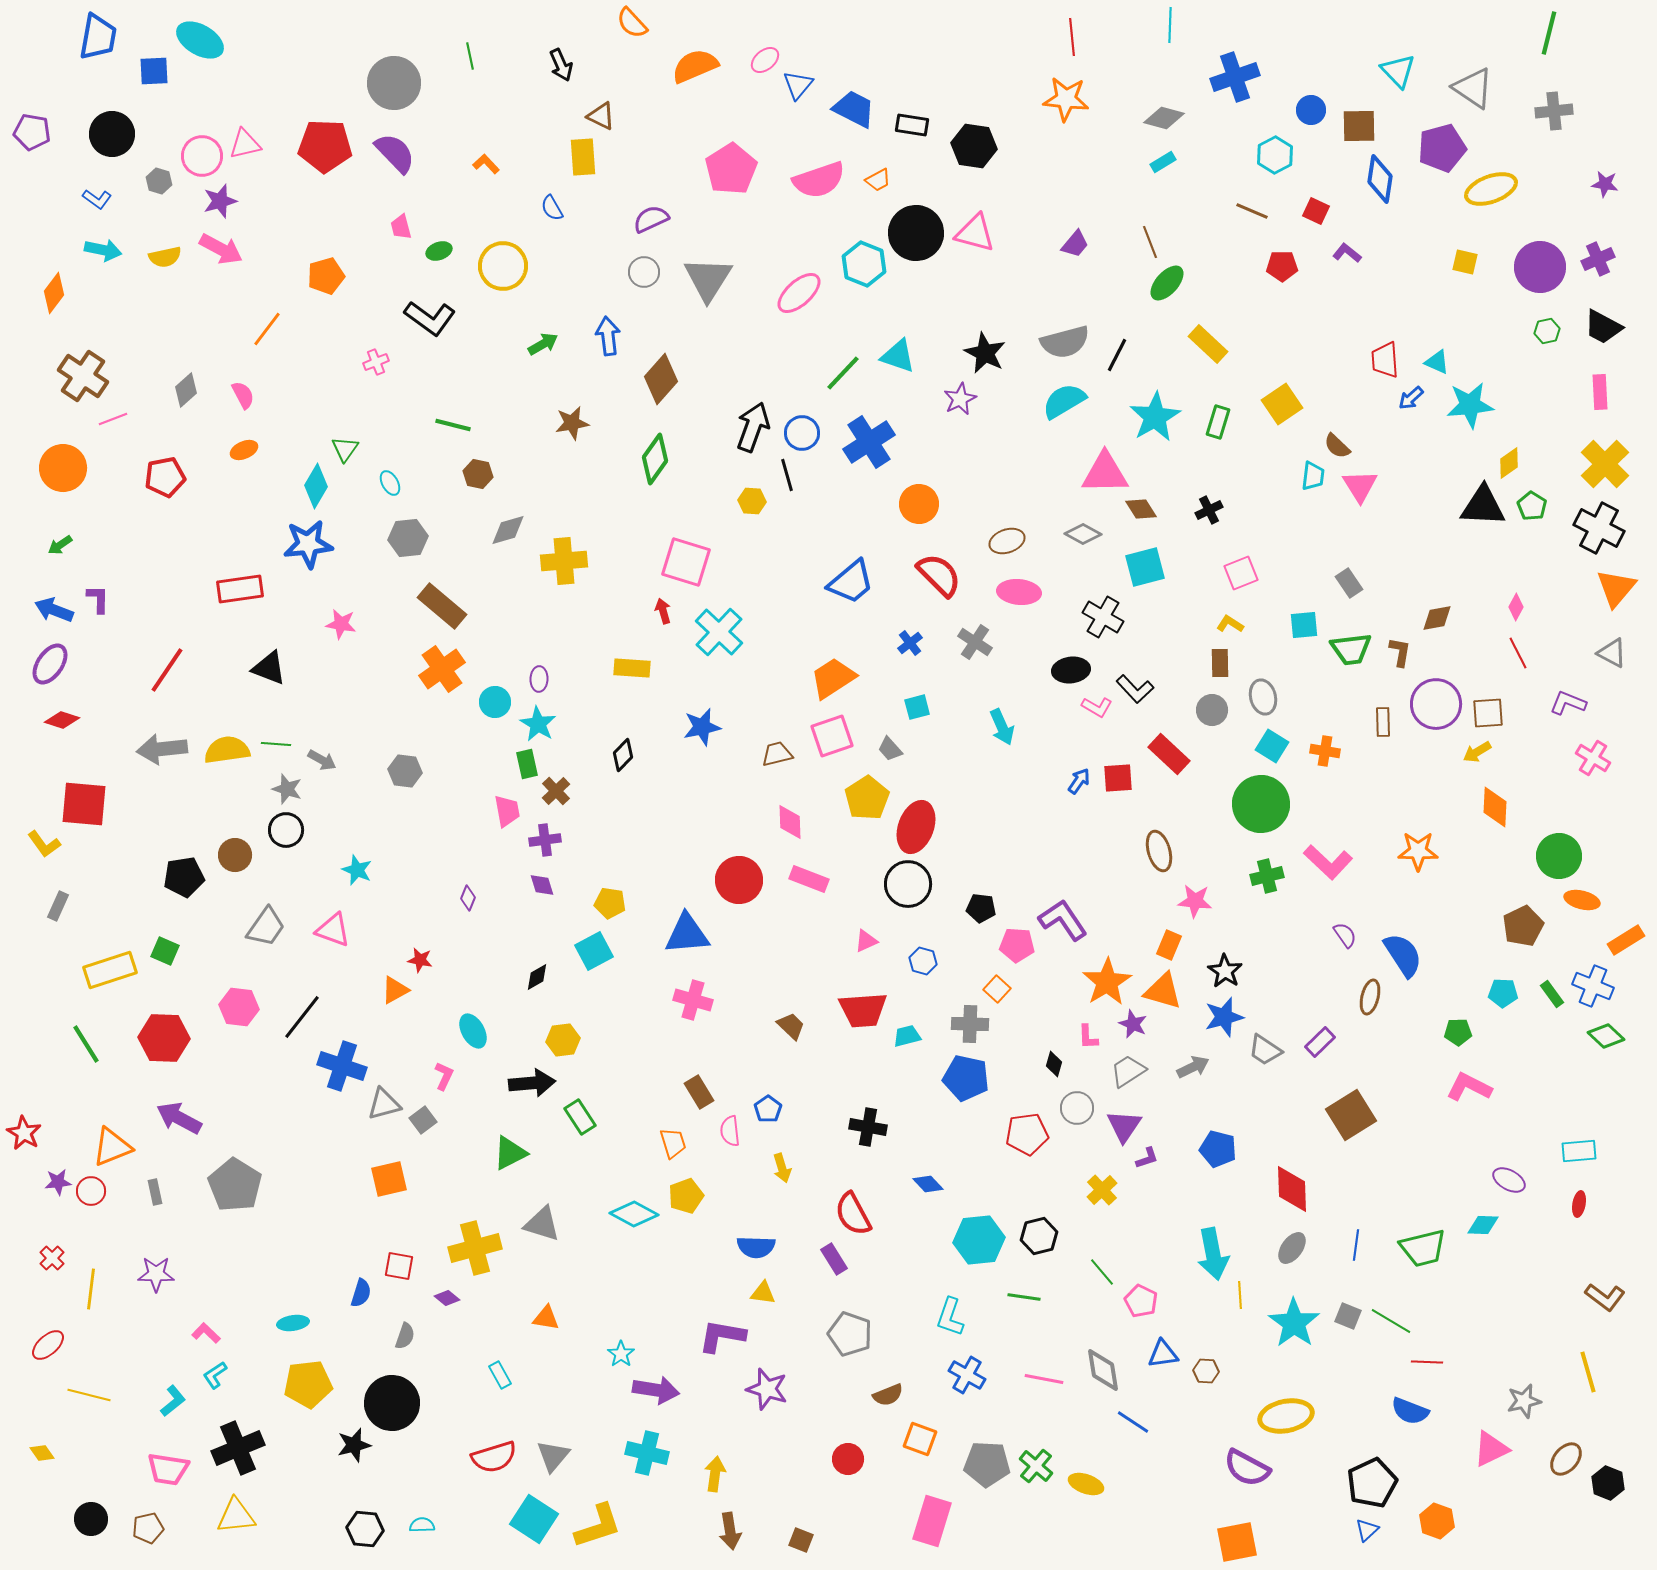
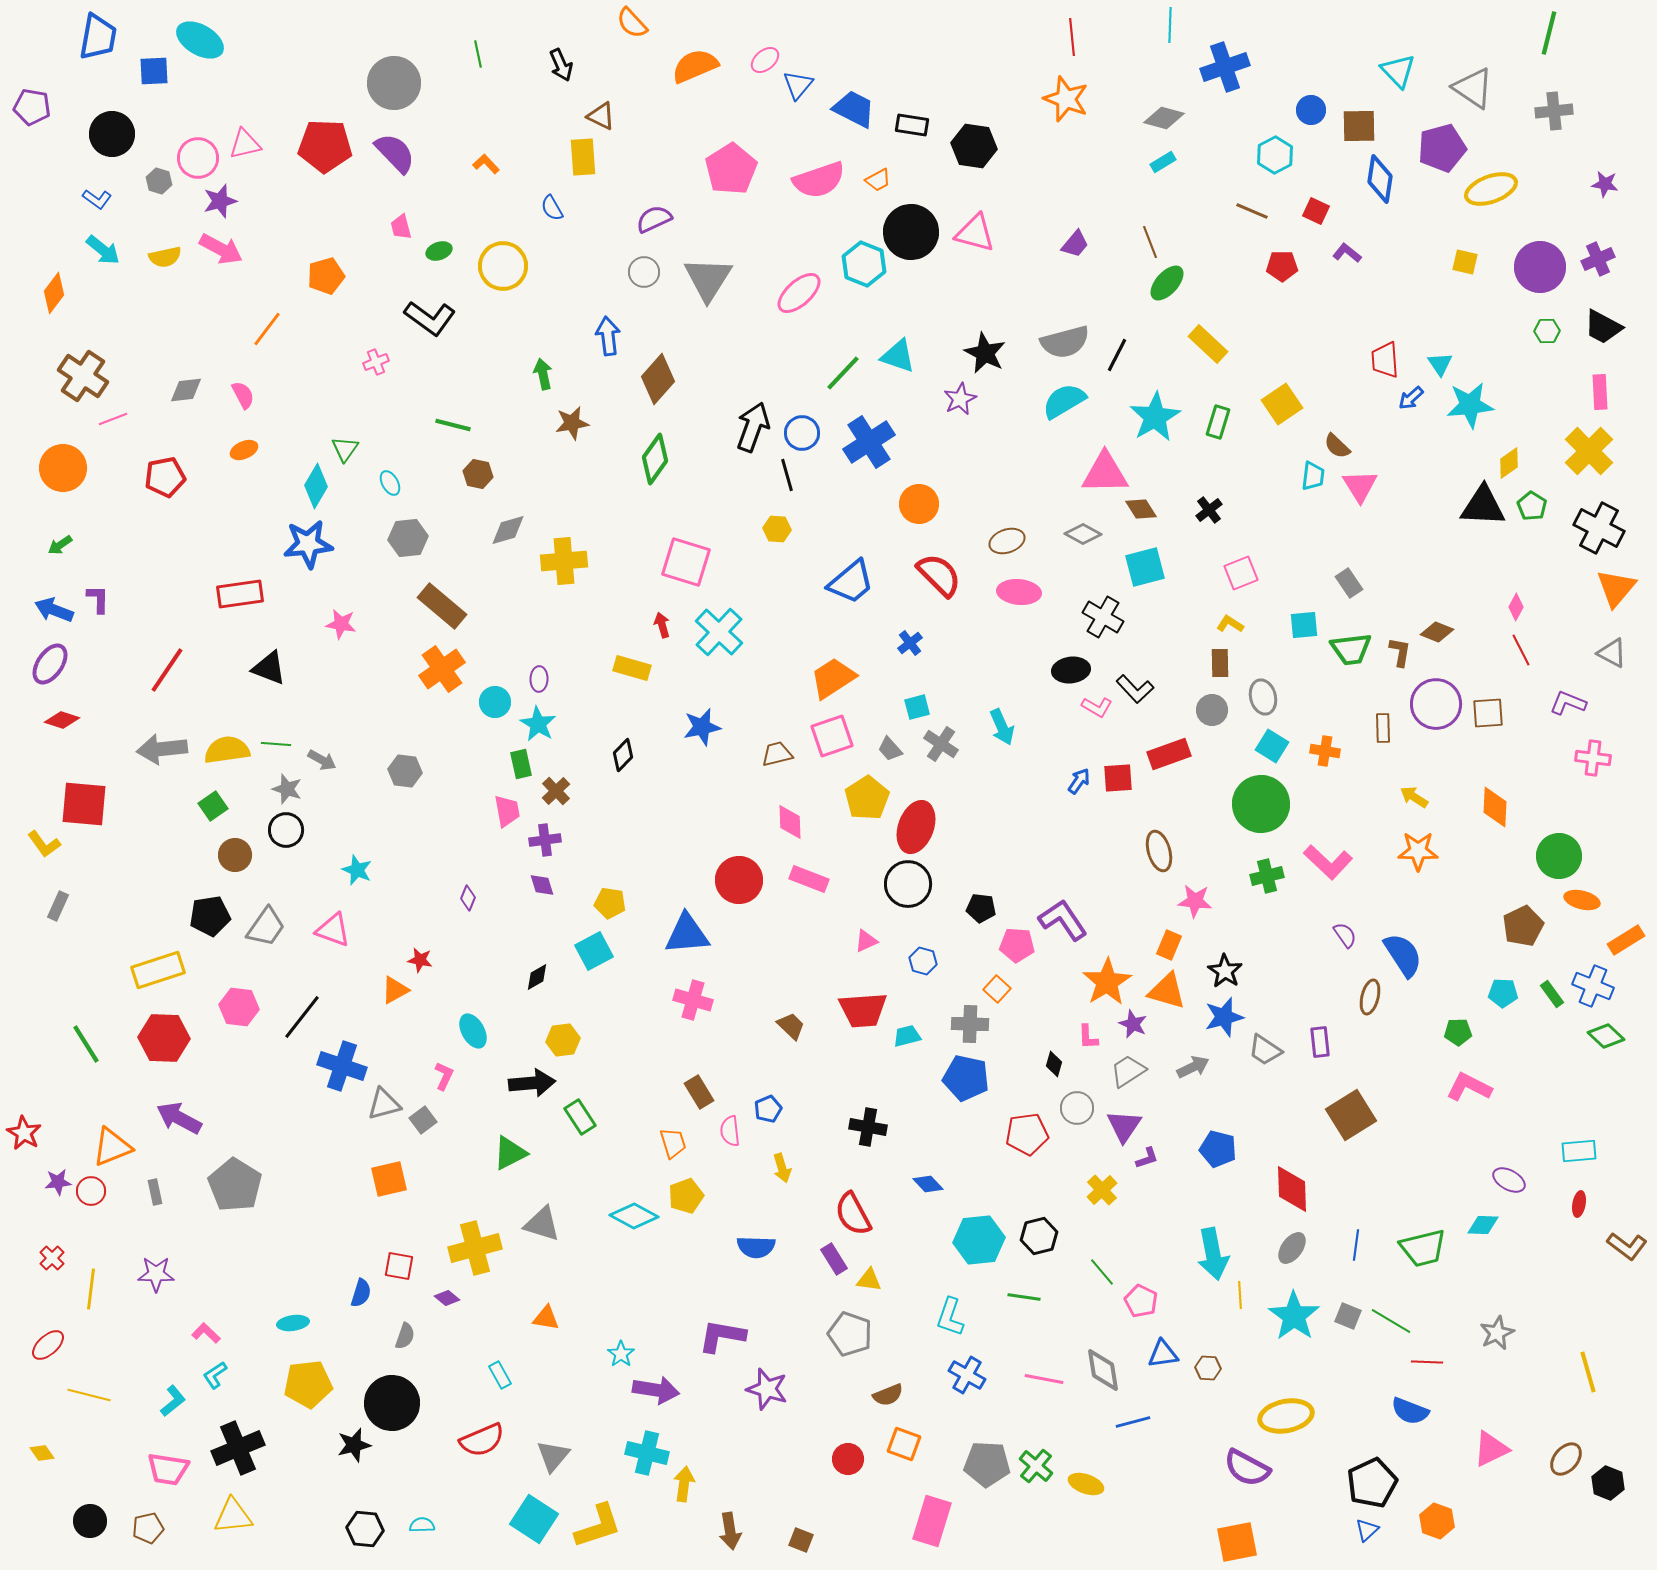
green line at (470, 56): moved 8 px right, 2 px up
blue cross at (1235, 77): moved 10 px left, 10 px up
orange star at (1066, 99): rotated 15 degrees clockwise
purple pentagon at (32, 132): moved 25 px up
pink circle at (202, 156): moved 4 px left, 2 px down
purple semicircle at (651, 219): moved 3 px right
black circle at (916, 233): moved 5 px left, 1 px up
cyan arrow at (103, 250): rotated 27 degrees clockwise
green hexagon at (1547, 331): rotated 10 degrees clockwise
green arrow at (543, 344): moved 30 px down; rotated 72 degrees counterclockwise
cyan triangle at (1437, 362): moved 3 px right, 2 px down; rotated 32 degrees clockwise
brown diamond at (661, 379): moved 3 px left
gray diamond at (186, 390): rotated 36 degrees clockwise
yellow cross at (1605, 464): moved 16 px left, 13 px up
yellow hexagon at (752, 501): moved 25 px right, 28 px down
black cross at (1209, 510): rotated 12 degrees counterclockwise
red rectangle at (240, 589): moved 5 px down
red arrow at (663, 611): moved 1 px left, 14 px down
brown diamond at (1437, 618): moved 14 px down; rotated 32 degrees clockwise
gray cross at (975, 642): moved 34 px left, 102 px down
red line at (1518, 653): moved 3 px right, 3 px up
yellow rectangle at (632, 668): rotated 12 degrees clockwise
brown rectangle at (1383, 722): moved 6 px down
yellow arrow at (1477, 752): moved 63 px left, 45 px down; rotated 64 degrees clockwise
red rectangle at (1169, 754): rotated 63 degrees counterclockwise
pink cross at (1593, 758): rotated 24 degrees counterclockwise
green rectangle at (527, 764): moved 6 px left
black pentagon at (184, 877): moved 26 px right, 39 px down
green square at (165, 951): moved 48 px right, 145 px up; rotated 32 degrees clockwise
yellow rectangle at (110, 970): moved 48 px right
orange triangle at (1163, 991): moved 4 px right
purple rectangle at (1320, 1042): rotated 52 degrees counterclockwise
blue pentagon at (768, 1109): rotated 12 degrees clockwise
cyan diamond at (634, 1214): moved 2 px down
yellow triangle at (763, 1293): moved 106 px right, 13 px up
brown L-shape at (1605, 1297): moved 22 px right, 51 px up
cyan star at (1294, 1323): moved 7 px up
brown hexagon at (1206, 1371): moved 2 px right, 3 px up
gray star at (1524, 1401): moved 27 px left, 68 px up; rotated 12 degrees counterclockwise
blue line at (1133, 1422): rotated 48 degrees counterclockwise
orange square at (920, 1439): moved 16 px left, 5 px down
red semicircle at (494, 1457): moved 12 px left, 17 px up; rotated 6 degrees counterclockwise
yellow arrow at (715, 1474): moved 31 px left, 10 px down
yellow triangle at (236, 1516): moved 3 px left
black circle at (91, 1519): moved 1 px left, 2 px down
